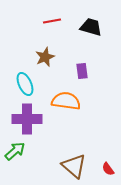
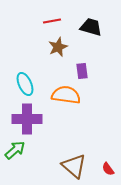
brown star: moved 13 px right, 10 px up
orange semicircle: moved 6 px up
green arrow: moved 1 px up
